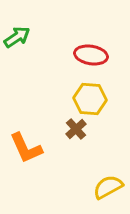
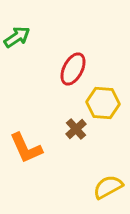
red ellipse: moved 18 px left, 14 px down; rotated 72 degrees counterclockwise
yellow hexagon: moved 13 px right, 4 px down
